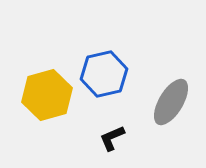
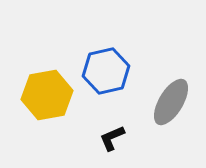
blue hexagon: moved 2 px right, 3 px up
yellow hexagon: rotated 6 degrees clockwise
